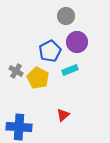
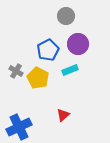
purple circle: moved 1 px right, 2 px down
blue pentagon: moved 2 px left, 1 px up
blue cross: rotated 30 degrees counterclockwise
